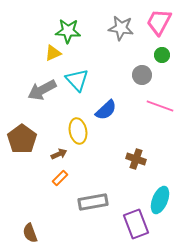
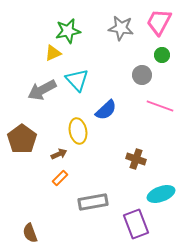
green star: rotated 15 degrees counterclockwise
cyan ellipse: moved 1 px right, 6 px up; rotated 48 degrees clockwise
